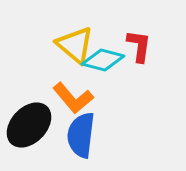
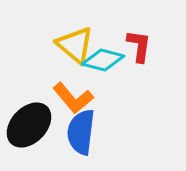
blue semicircle: moved 3 px up
